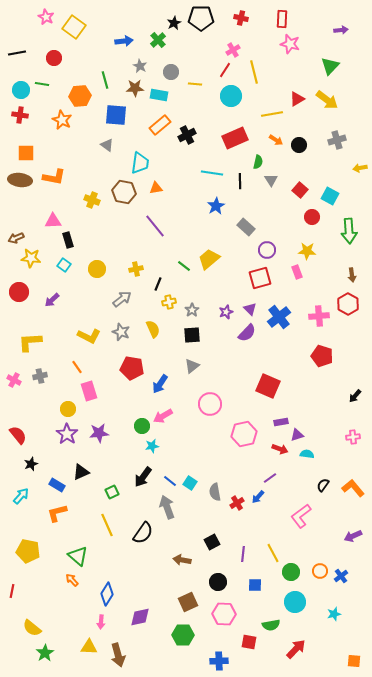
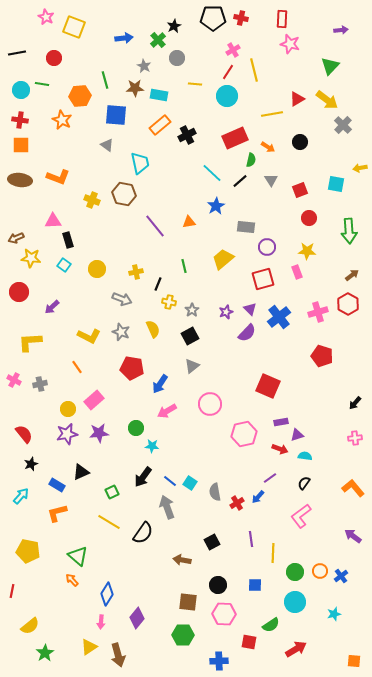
black pentagon at (201, 18): moved 12 px right
black star at (174, 23): moved 3 px down
yellow square at (74, 27): rotated 15 degrees counterclockwise
blue arrow at (124, 41): moved 3 px up
gray star at (140, 66): moved 4 px right
red line at (225, 70): moved 3 px right, 2 px down
gray circle at (171, 72): moved 6 px right, 14 px up
yellow line at (254, 72): moved 2 px up
cyan circle at (231, 96): moved 4 px left
red cross at (20, 115): moved 5 px down
orange arrow at (276, 140): moved 8 px left, 7 px down
gray cross at (337, 140): moved 6 px right, 15 px up; rotated 30 degrees counterclockwise
black circle at (299, 145): moved 1 px right, 3 px up
orange square at (26, 153): moved 5 px left, 8 px up
green semicircle at (258, 162): moved 7 px left, 2 px up
cyan trapezoid at (140, 163): rotated 20 degrees counterclockwise
cyan line at (212, 173): rotated 35 degrees clockwise
orange L-shape at (54, 177): moved 4 px right; rotated 10 degrees clockwise
black line at (240, 181): rotated 49 degrees clockwise
orange triangle at (156, 188): moved 33 px right, 34 px down
red square at (300, 190): rotated 28 degrees clockwise
brown hexagon at (124, 192): moved 2 px down
cyan square at (330, 196): moved 6 px right, 12 px up; rotated 18 degrees counterclockwise
red circle at (312, 217): moved 3 px left, 1 px down
gray rectangle at (246, 227): rotated 36 degrees counterclockwise
purple circle at (267, 250): moved 3 px up
yellow trapezoid at (209, 259): moved 14 px right
green line at (184, 266): rotated 40 degrees clockwise
yellow cross at (136, 269): moved 3 px down
brown arrow at (352, 275): rotated 120 degrees counterclockwise
red square at (260, 278): moved 3 px right, 1 px down
gray arrow at (122, 299): rotated 60 degrees clockwise
purple arrow at (52, 300): moved 7 px down
yellow cross at (169, 302): rotated 24 degrees clockwise
pink cross at (319, 316): moved 1 px left, 4 px up; rotated 12 degrees counterclockwise
black square at (192, 335): moved 2 px left, 1 px down; rotated 24 degrees counterclockwise
gray cross at (40, 376): moved 8 px down
pink rectangle at (89, 391): moved 5 px right, 9 px down; rotated 66 degrees clockwise
black arrow at (355, 396): moved 7 px down
pink arrow at (163, 416): moved 4 px right, 5 px up
green circle at (142, 426): moved 6 px left, 2 px down
purple star at (67, 434): rotated 25 degrees clockwise
red semicircle at (18, 435): moved 6 px right, 1 px up
pink cross at (353, 437): moved 2 px right, 1 px down
cyan star at (152, 446): rotated 16 degrees clockwise
cyan semicircle at (307, 454): moved 2 px left, 2 px down
black semicircle at (323, 485): moved 19 px left, 2 px up
yellow line at (107, 525): moved 2 px right, 3 px up; rotated 35 degrees counterclockwise
purple arrow at (353, 536): rotated 60 degrees clockwise
yellow line at (273, 553): rotated 30 degrees clockwise
purple line at (243, 554): moved 8 px right, 15 px up; rotated 14 degrees counterclockwise
green circle at (291, 572): moved 4 px right
black circle at (218, 582): moved 3 px down
brown square at (188, 602): rotated 30 degrees clockwise
purple diamond at (140, 617): moved 3 px left, 1 px down; rotated 40 degrees counterclockwise
green semicircle at (271, 625): rotated 24 degrees counterclockwise
yellow semicircle at (32, 628): moved 2 px left, 2 px up; rotated 78 degrees counterclockwise
yellow triangle at (89, 647): rotated 36 degrees counterclockwise
red arrow at (296, 649): rotated 15 degrees clockwise
